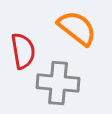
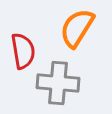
orange semicircle: rotated 96 degrees counterclockwise
